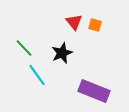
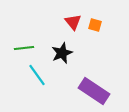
red triangle: moved 1 px left
green line: rotated 54 degrees counterclockwise
purple rectangle: rotated 12 degrees clockwise
